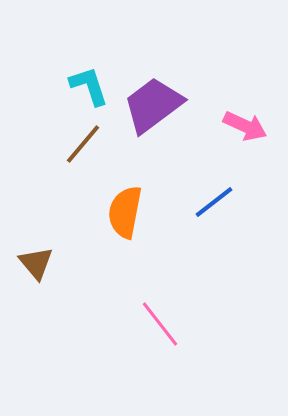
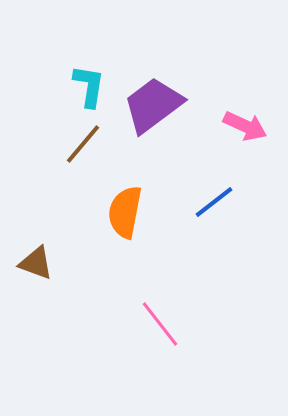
cyan L-shape: rotated 27 degrees clockwise
brown triangle: rotated 30 degrees counterclockwise
